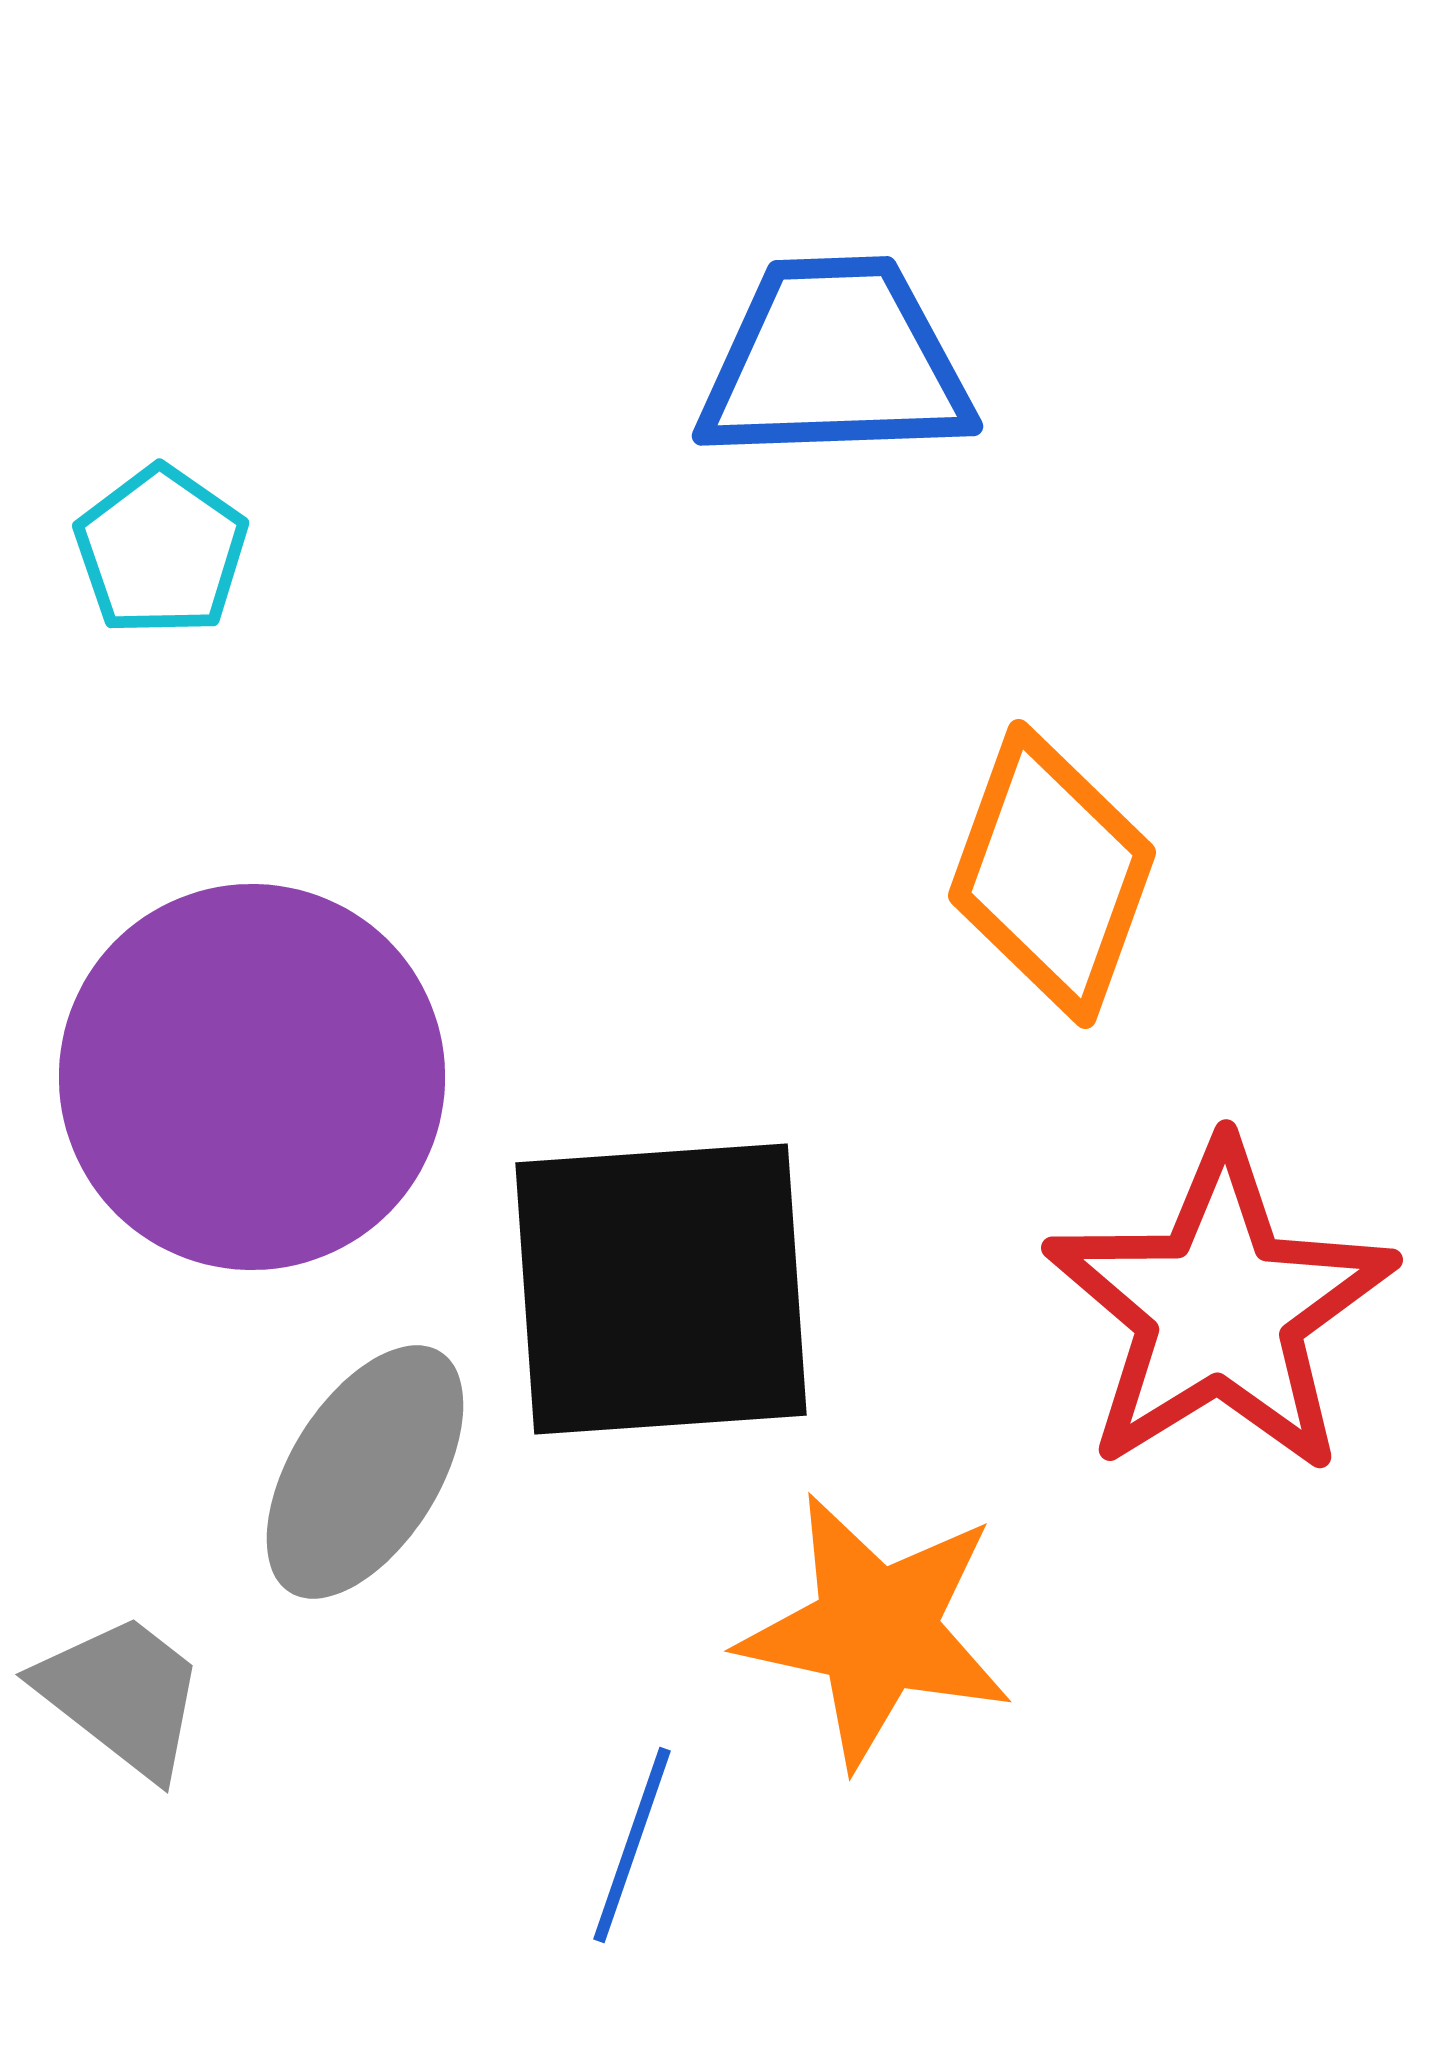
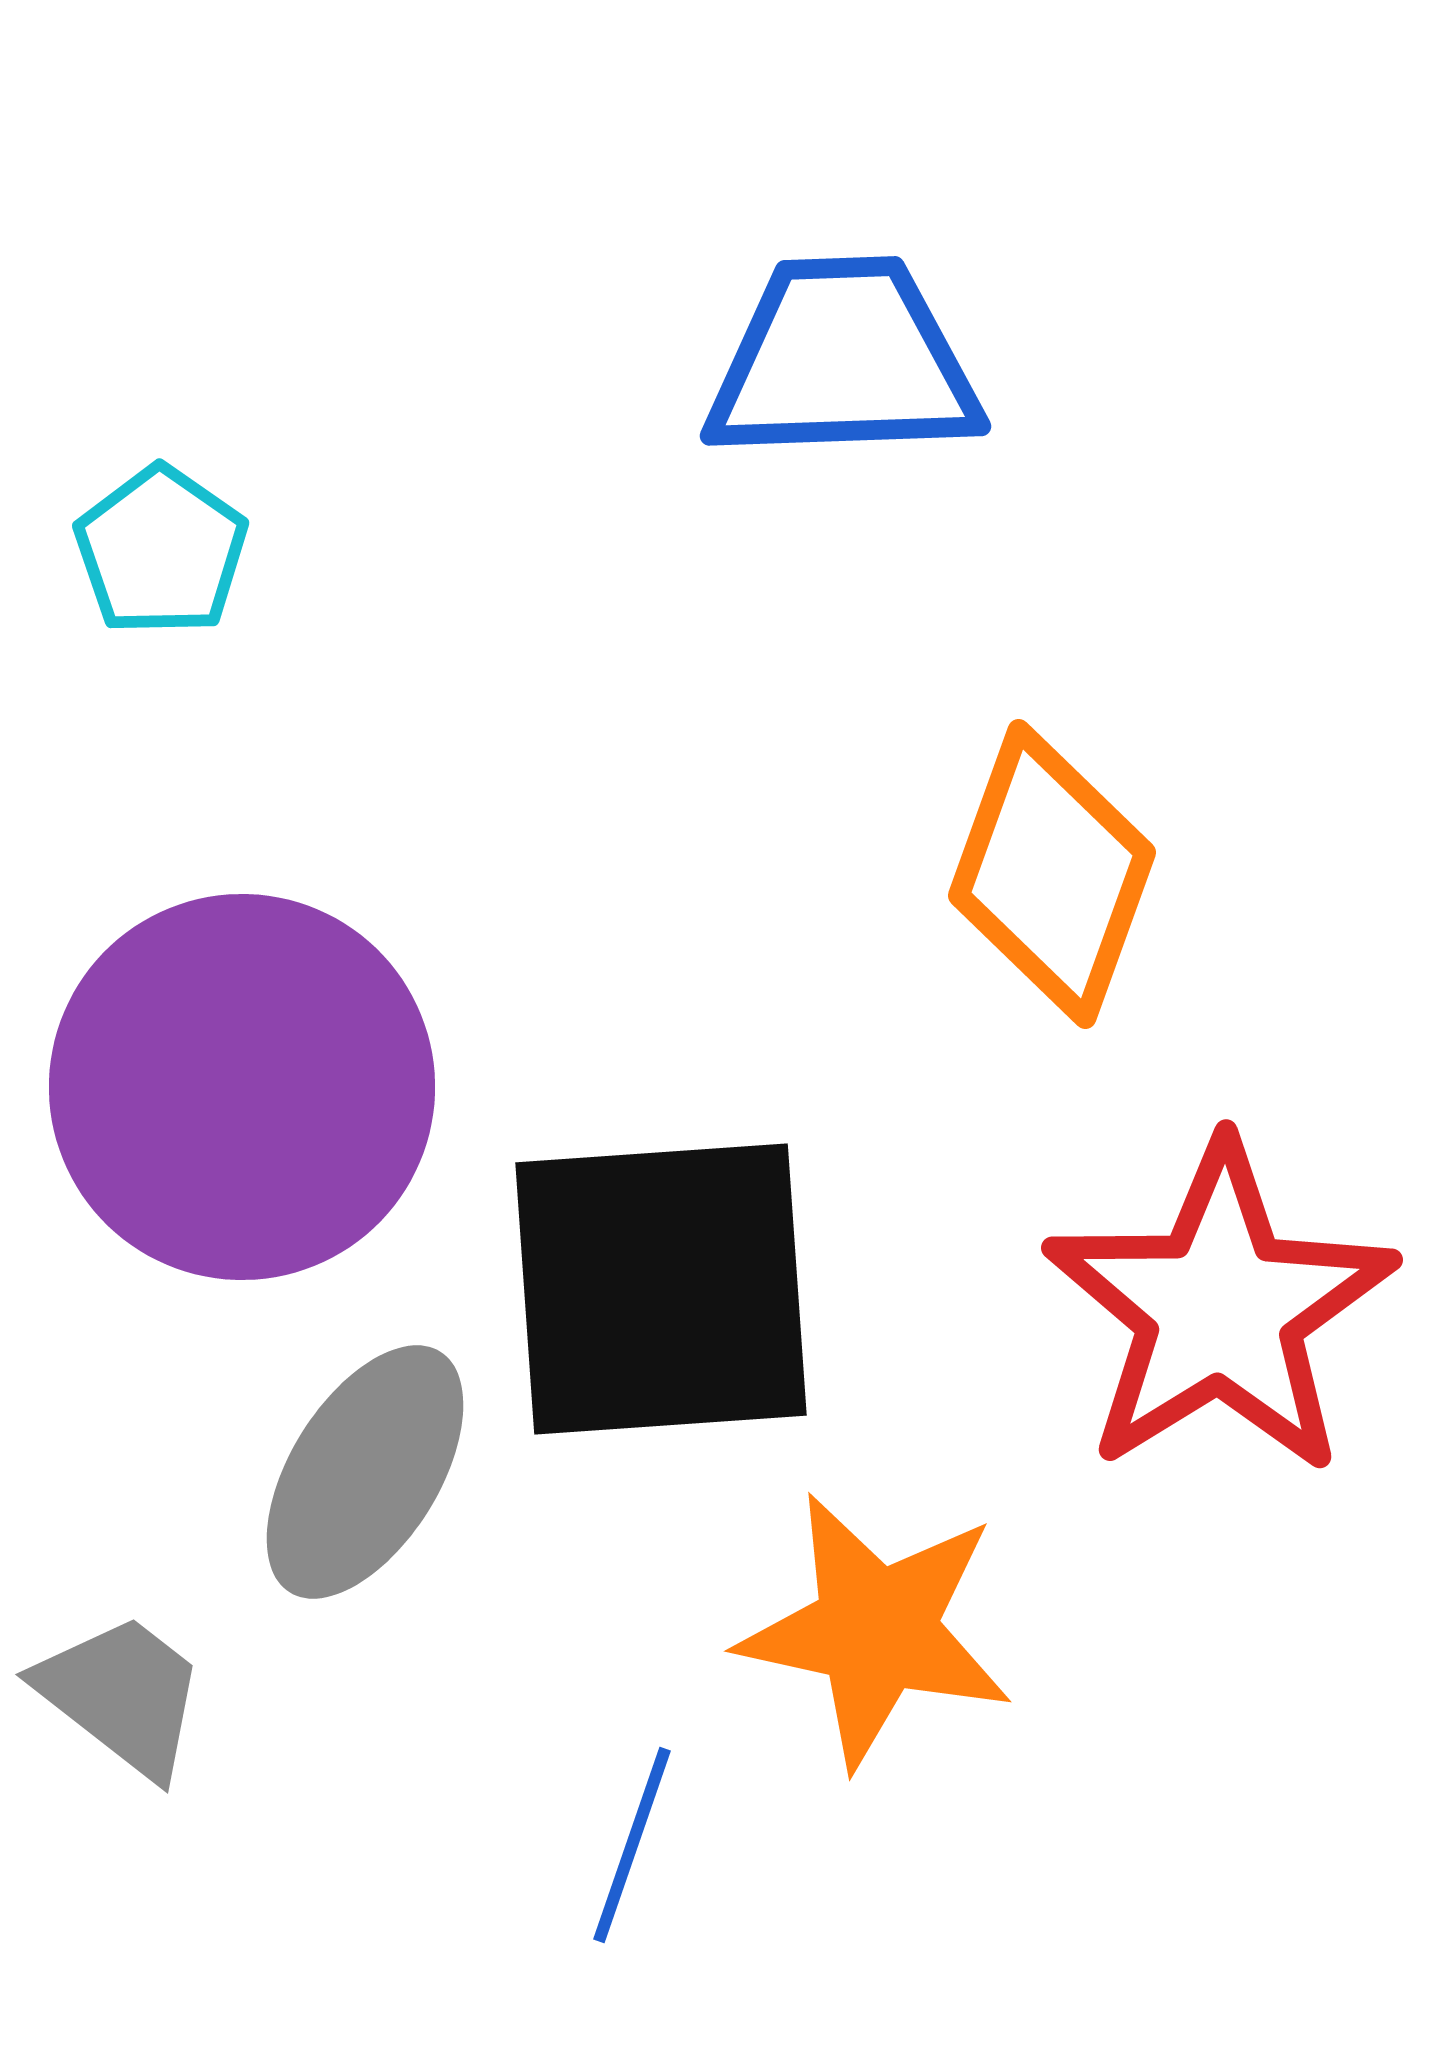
blue trapezoid: moved 8 px right
purple circle: moved 10 px left, 10 px down
